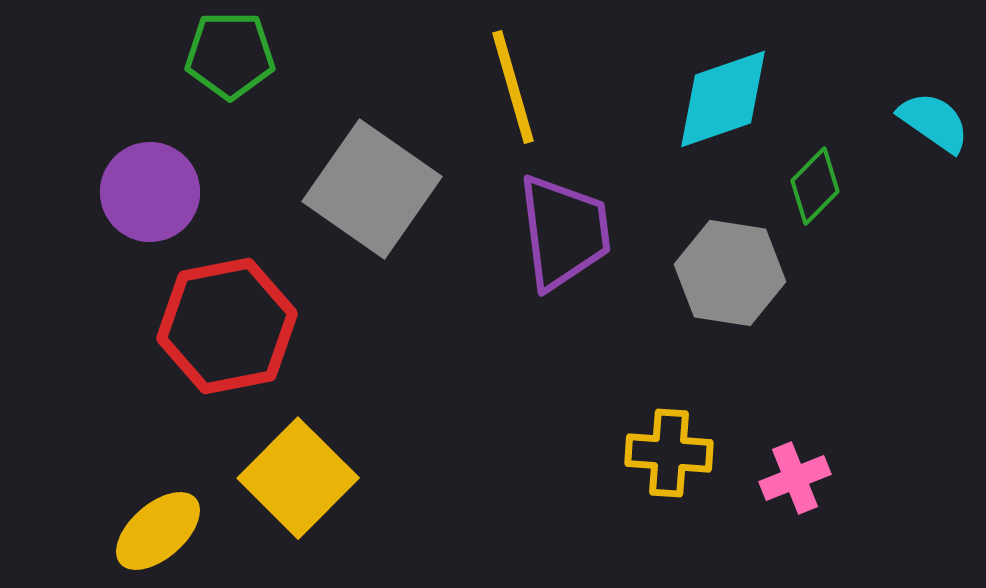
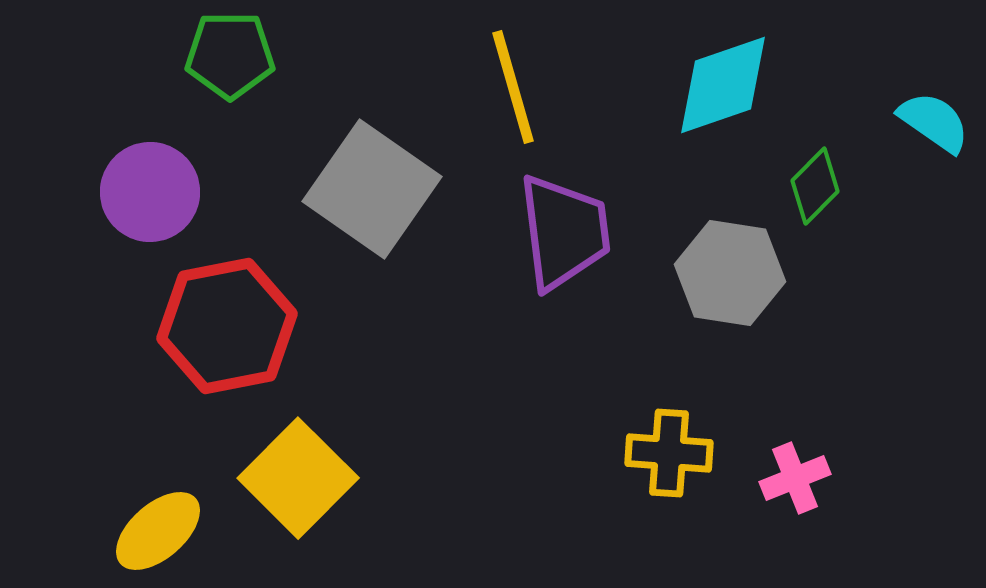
cyan diamond: moved 14 px up
